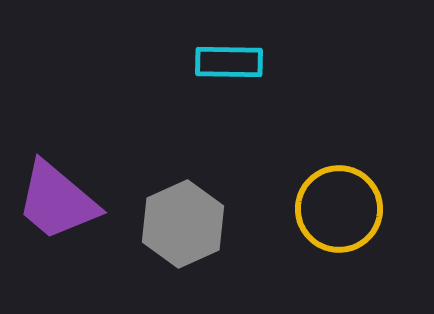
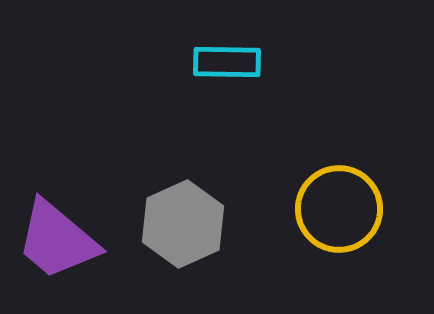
cyan rectangle: moved 2 px left
purple trapezoid: moved 39 px down
